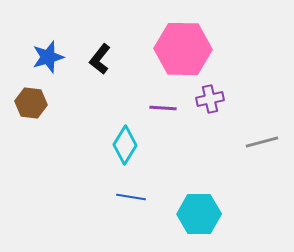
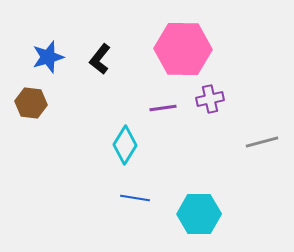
purple line: rotated 12 degrees counterclockwise
blue line: moved 4 px right, 1 px down
